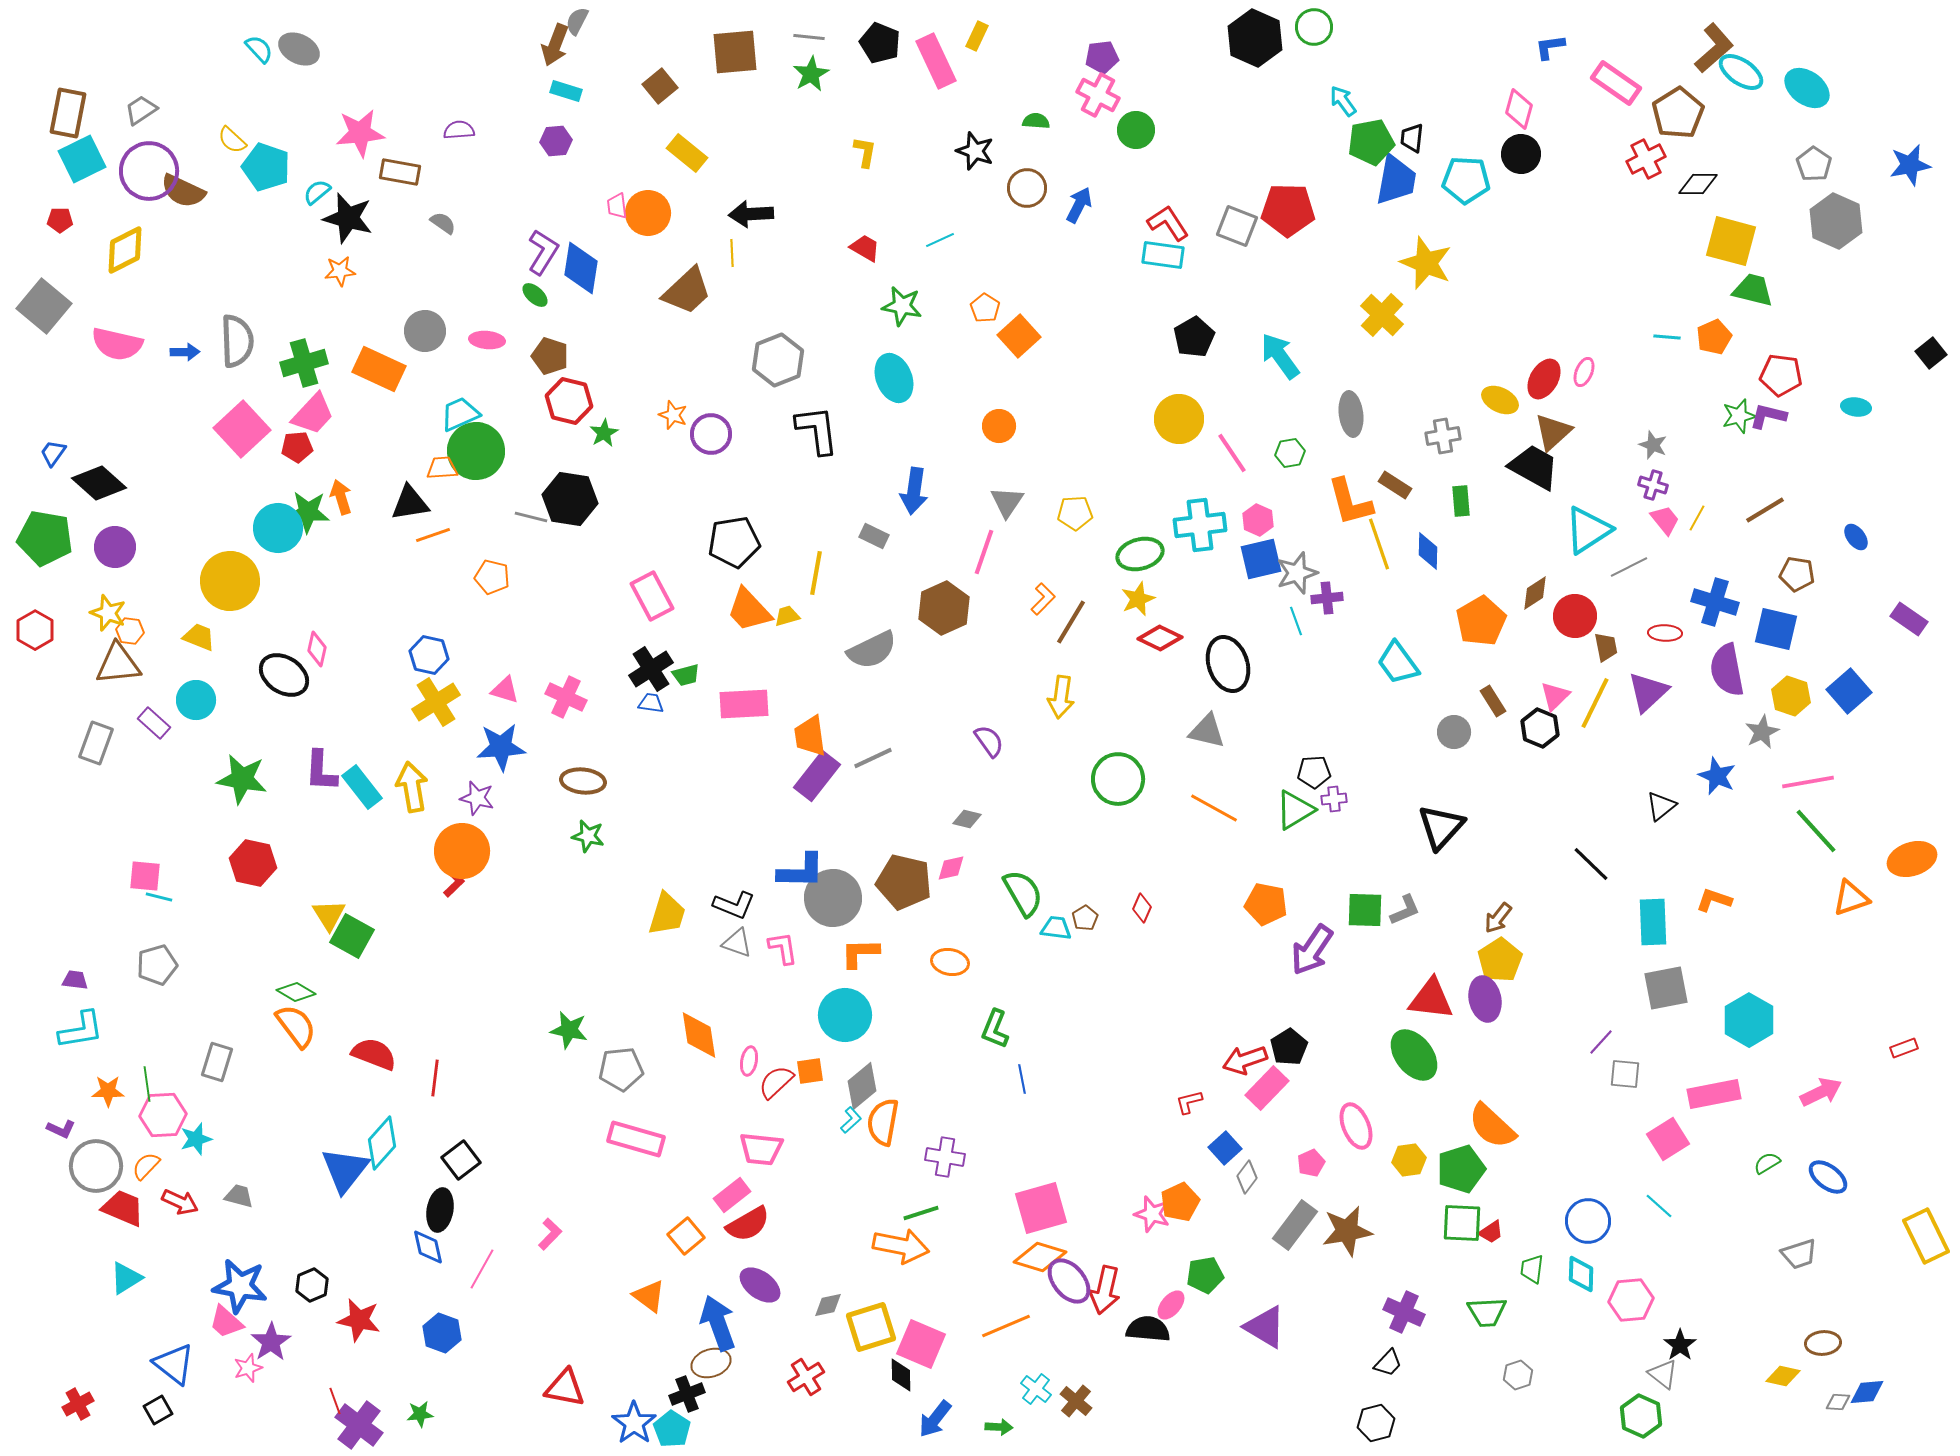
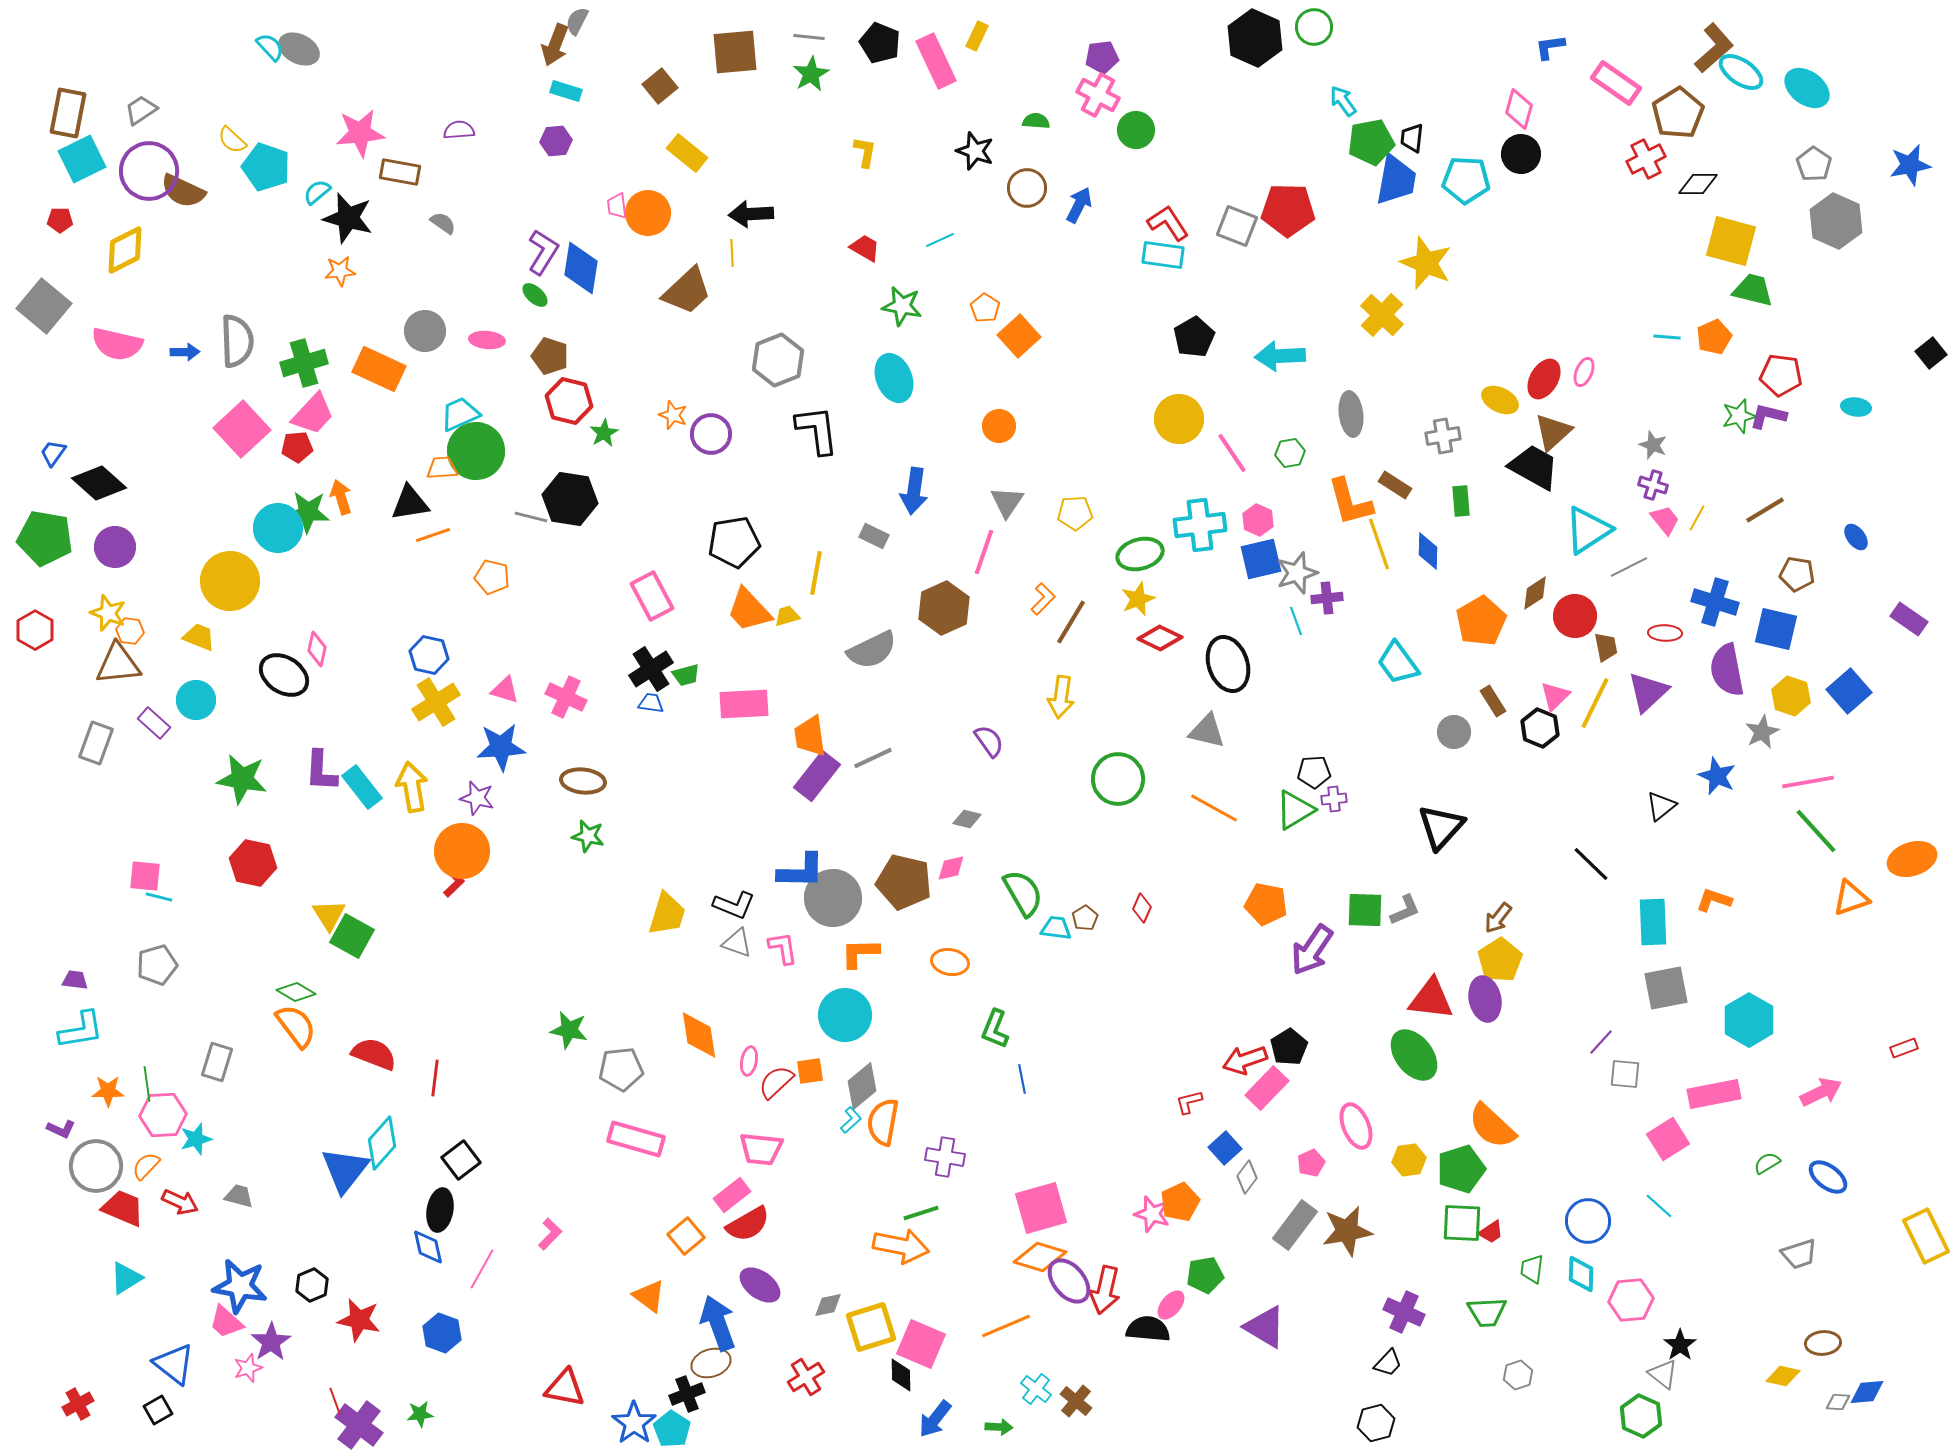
cyan semicircle at (259, 49): moved 11 px right, 2 px up
cyan arrow at (1280, 356): rotated 57 degrees counterclockwise
